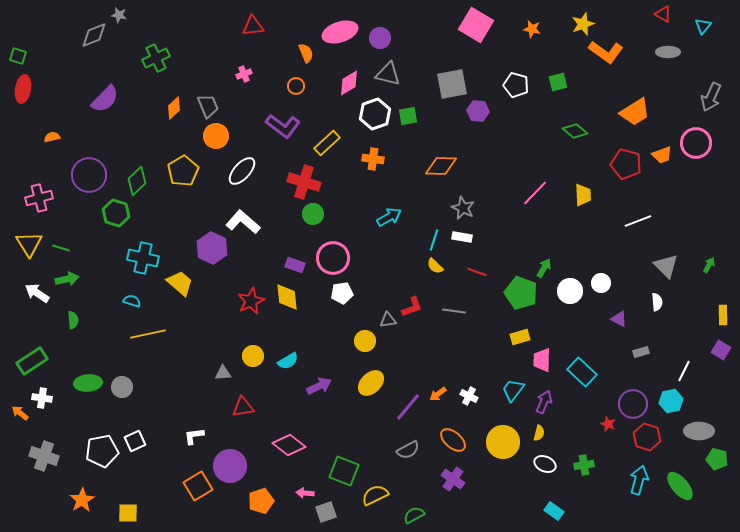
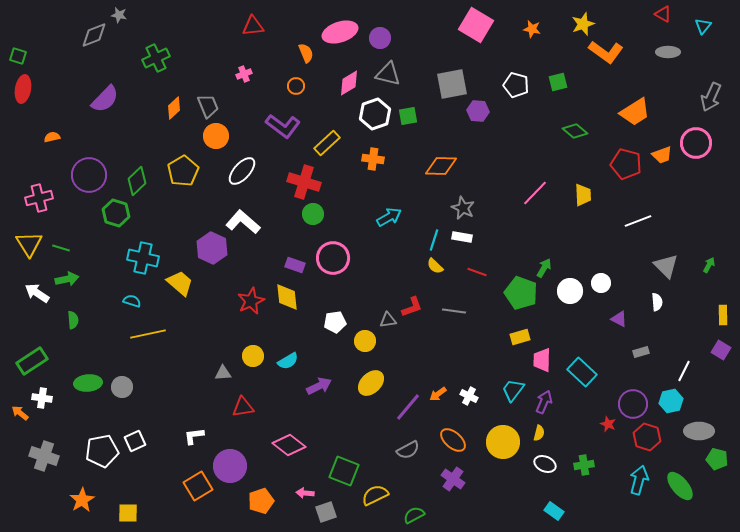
white pentagon at (342, 293): moved 7 px left, 29 px down
